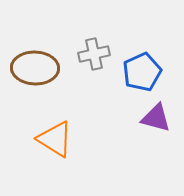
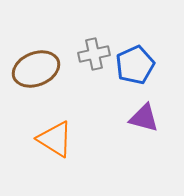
brown ellipse: moved 1 px right, 1 px down; rotated 24 degrees counterclockwise
blue pentagon: moved 7 px left, 7 px up
purple triangle: moved 12 px left
